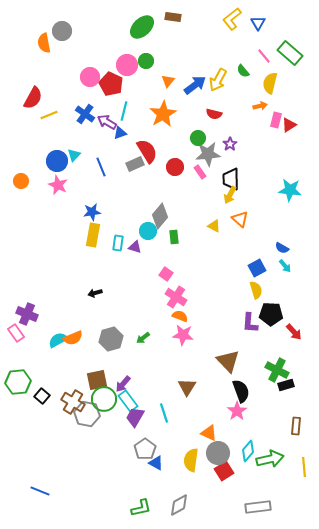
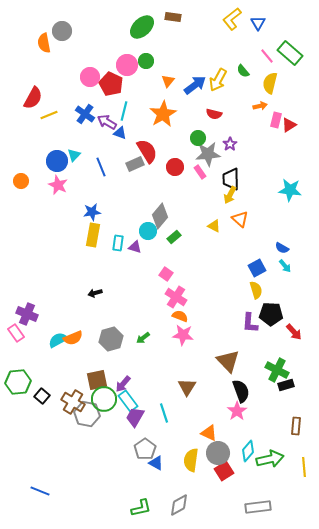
pink line at (264, 56): moved 3 px right
blue triangle at (120, 133): rotated 40 degrees clockwise
green rectangle at (174, 237): rotated 56 degrees clockwise
